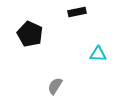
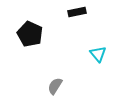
cyan triangle: rotated 48 degrees clockwise
